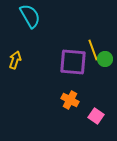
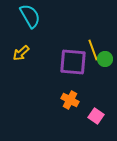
yellow arrow: moved 6 px right, 7 px up; rotated 150 degrees counterclockwise
